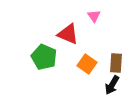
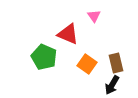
brown rectangle: rotated 18 degrees counterclockwise
